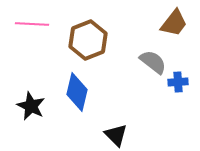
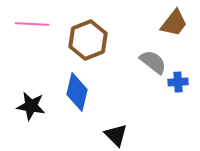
black star: rotated 16 degrees counterclockwise
